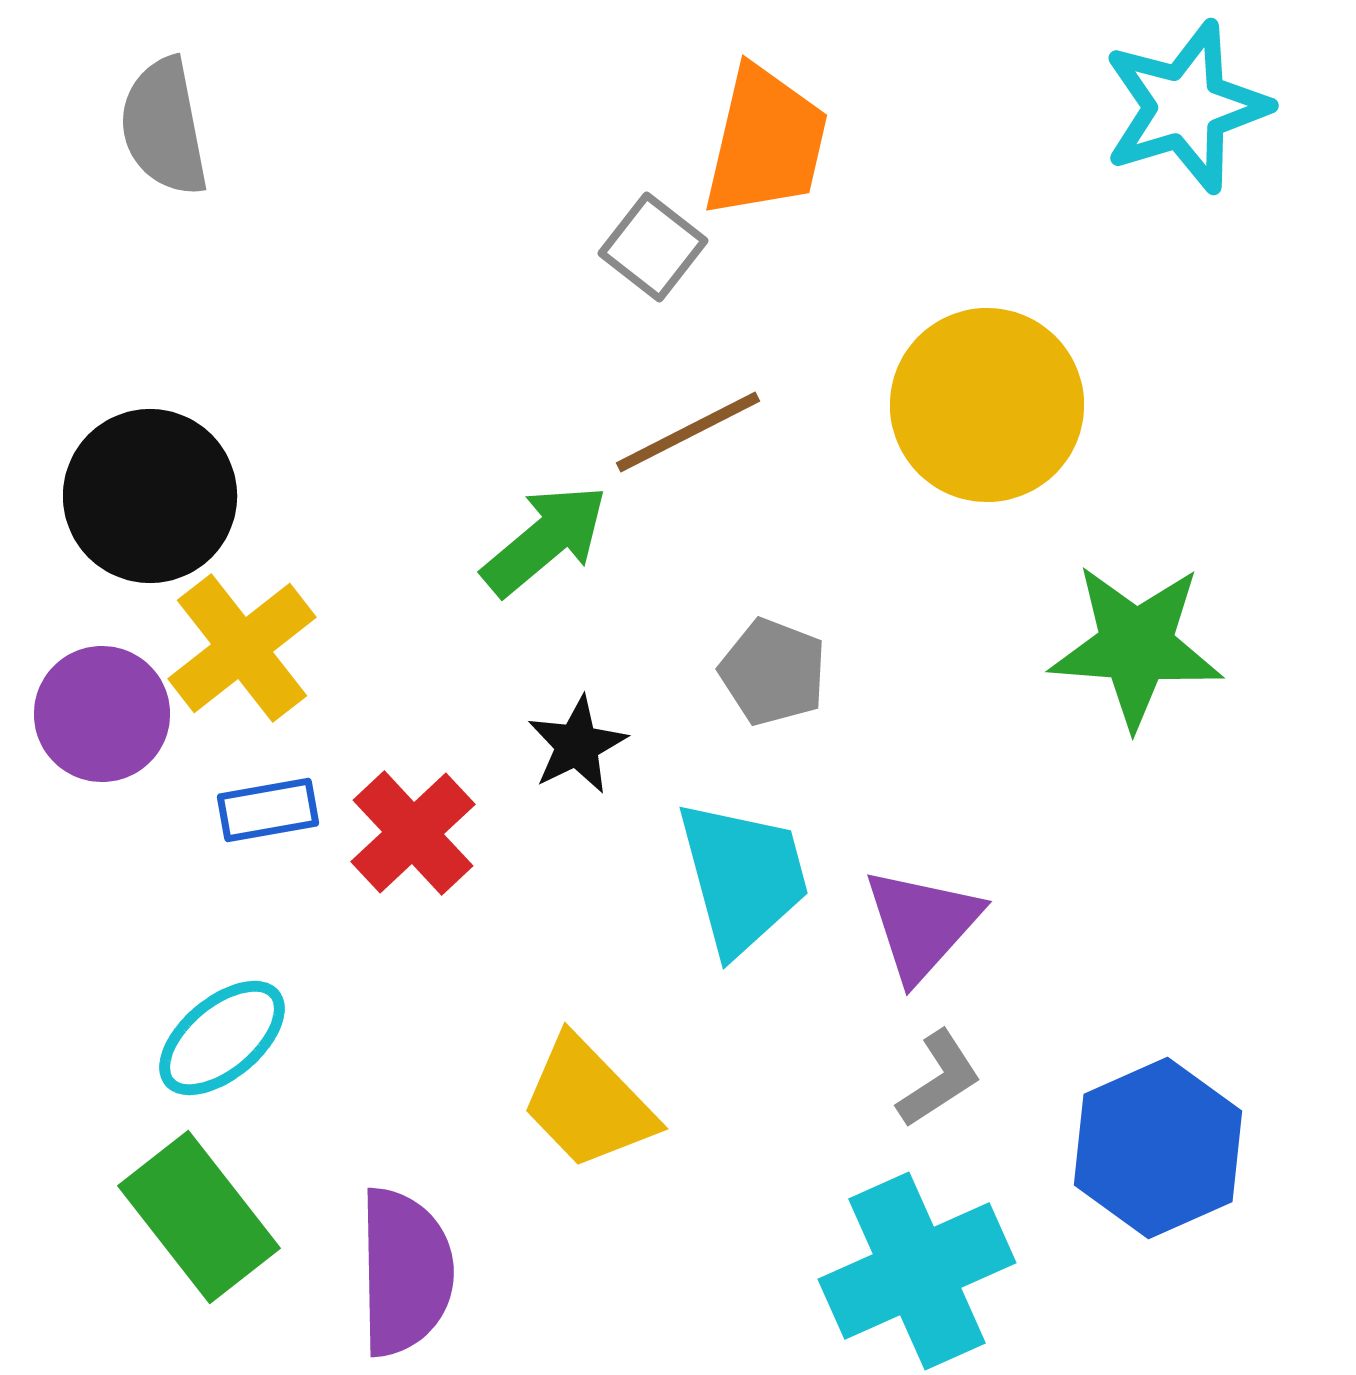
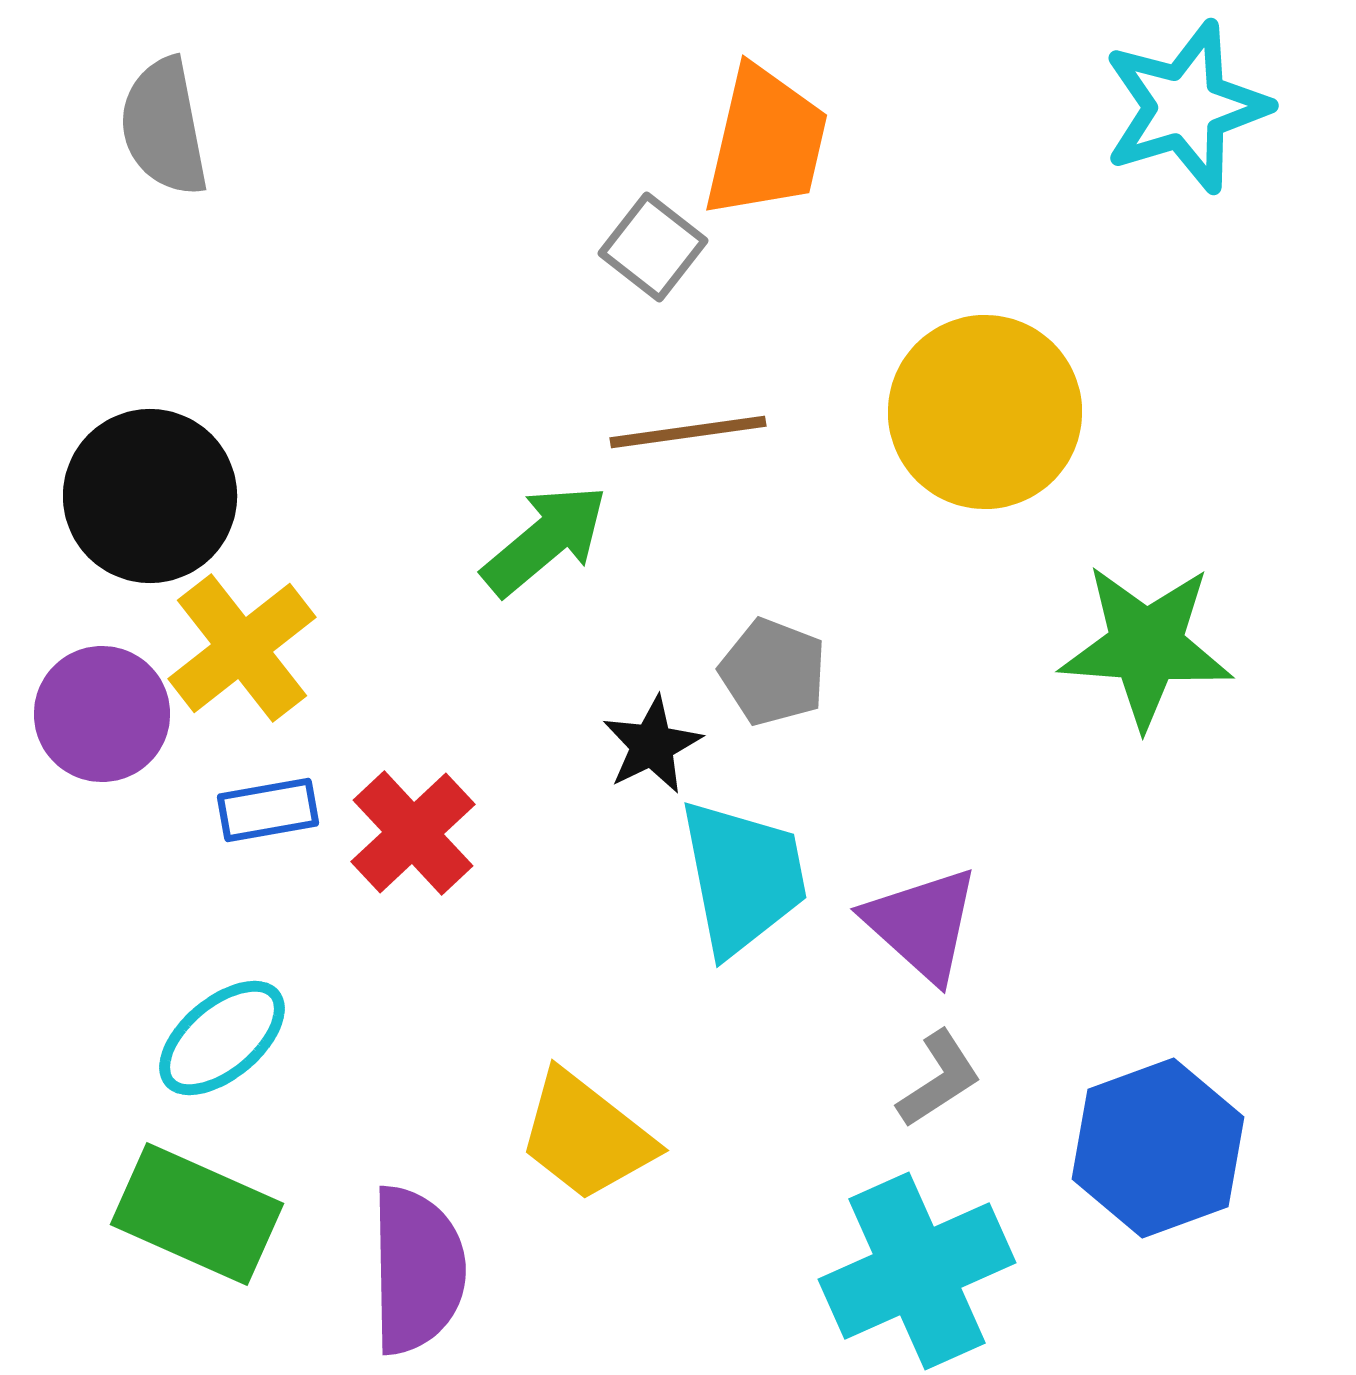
yellow circle: moved 2 px left, 7 px down
brown line: rotated 19 degrees clockwise
green star: moved 10 px right
black star: moved 75 px right
cyan trapezoid: rotated 4 degrees clockwise
purple triangle: rotated 30 degrees counterclockwise
yellow trapezoid: moved 2 px left, 33 px down; rotated 8 degrees counterclockwise
blue hexagon: rotated 4 degrees clockwise
green rectangle: moved 2 px left, 3 px up; rotated 28 degrees counterclockwise
purple semicircle: moved 12 px right, 2 px up
